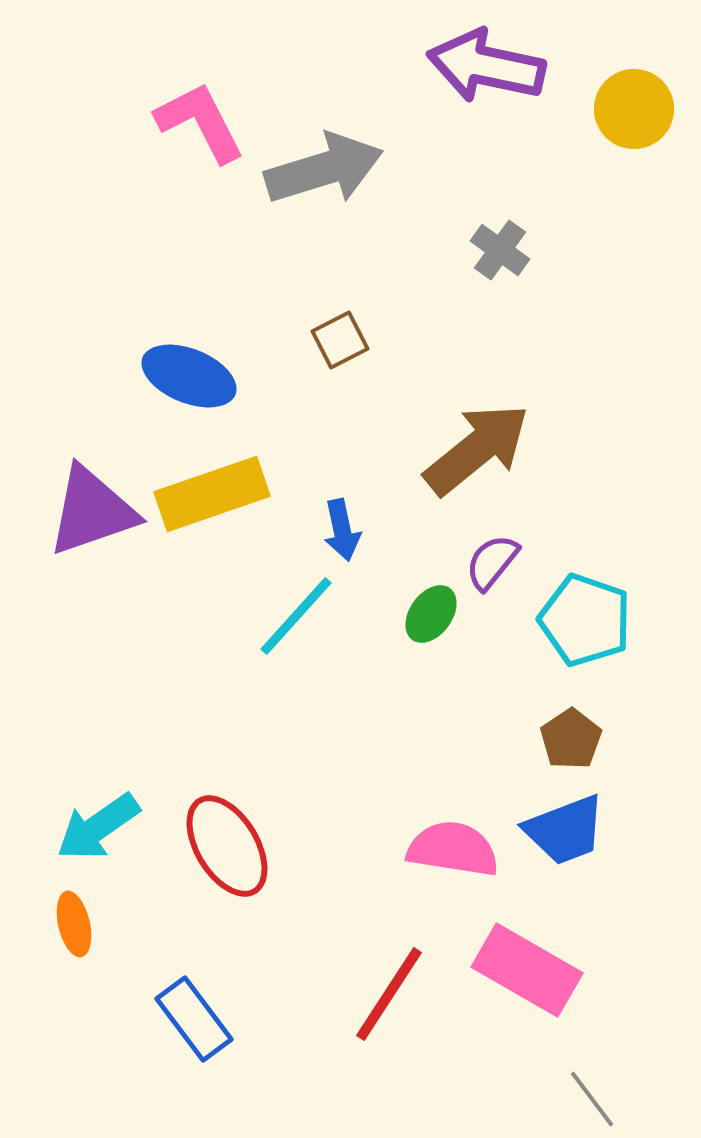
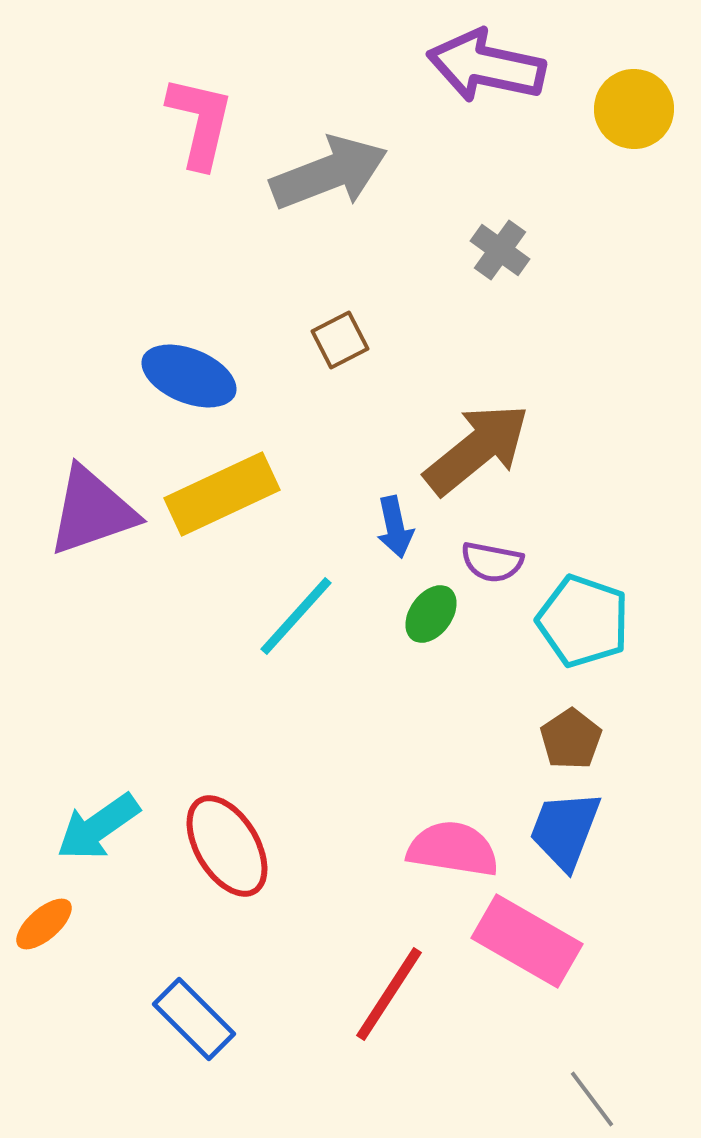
pink L-shape: rotated 40 degrees clockwise
gray arrow: moved 5 px right, 4 px down; rotated 4 degrees counterclockwise
yellow rectangle: moved 10 px right; rotated 6 degrees counterclockwise
blue arrow: moved 53 px right, 3 px up
purple semicircle: rotated 118 degrees counterclockwise
cyan pentagon: moved 2 px left, 1 px down
blue trapezoid: rotated 132 degrees clockwise
orange ellipse: moved 30 px left; rotated 62 degrees clockwise
pink rectangle: moved 29 px up
blue rectangle: rotated 8 degrees counterclockwise
